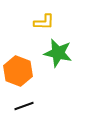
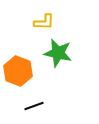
black line: moved 10 px right
